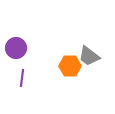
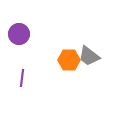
purple circle: moved 3 px right, 14 px up
orange hexagon: moved 1 px left, 6 px up
